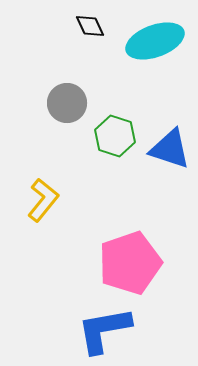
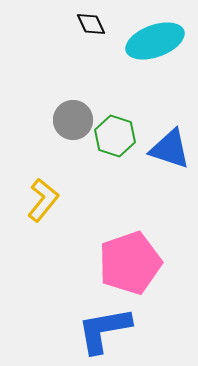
black diamond: moved 1 px right, 2 px up
gray circle: moved 6 px right, 17 px down
